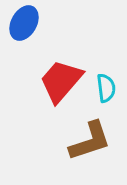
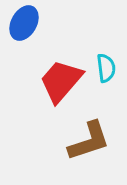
cyan semicircle: moved 20 px up
brown L-shape: moved 1 px left
